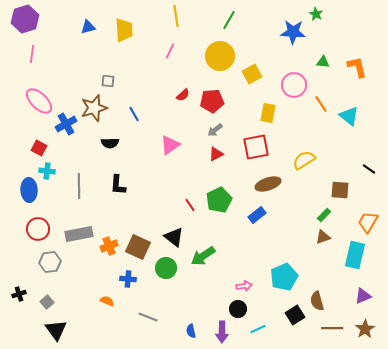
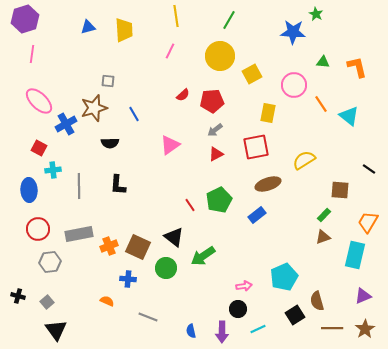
cyan cross at (47, 171): moved 6 px right, 1 px up; rotated 14 degrees counterclockwise
black cross at (19, 294): moved 1 px left, 2 px down; rotated 32 degrees clockwise
